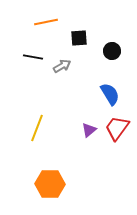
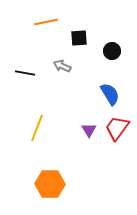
black line: moved 8 px left, 16 px down
gray arrow: rotated 126 degrees counterclockwise
purple triangle: rotated 21 degrees counterclockwise
